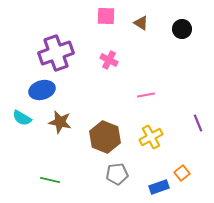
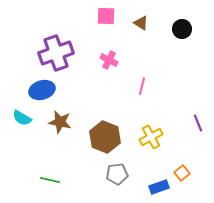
pink line: moved 4 px left, 9 px up; rotated 66 degrees counterclockwise
